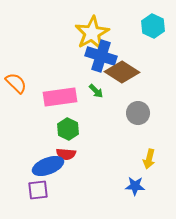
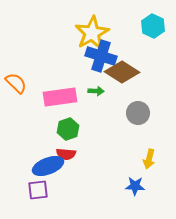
green arrow: rotated 42 degrees counterclockwise
green hexagon: rotated 15 degrees clockwise
